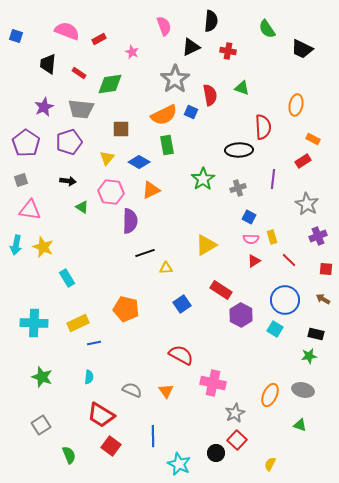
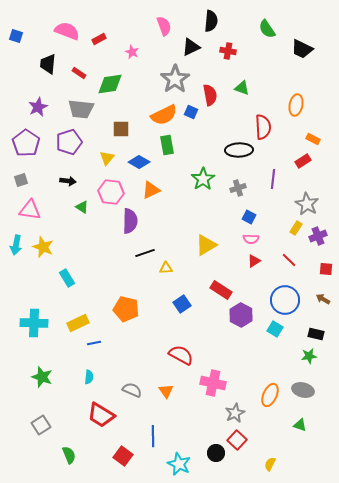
purple star at (44, 107): moved 6 px left
yellow rectangle at (272, 237): moved 24 px right, 9 px up; rotated 48 degrees clockwise
red square at (111, 446): moved 12 px right, 10 px down
